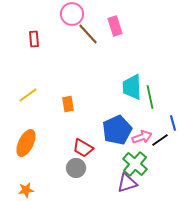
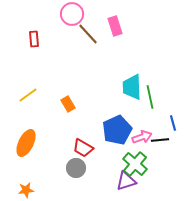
orange rectangle: rotated 21 degrees counterclockwise
black line: rotated 30 degrees clockwise
purple triangle: moved 1 px left, 2 px up
